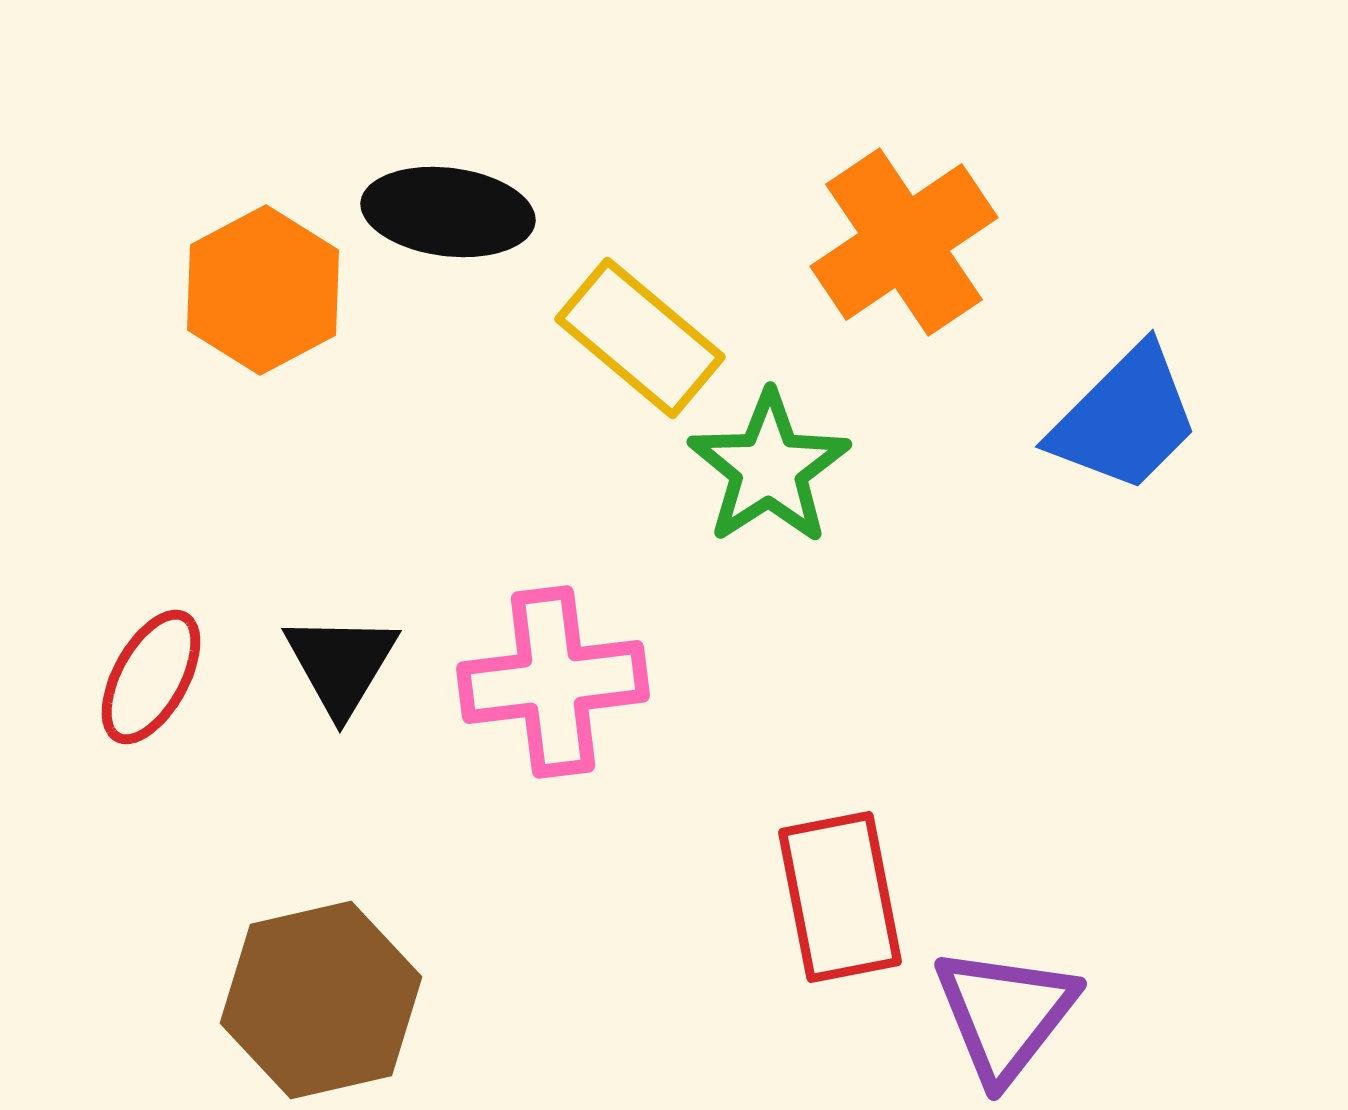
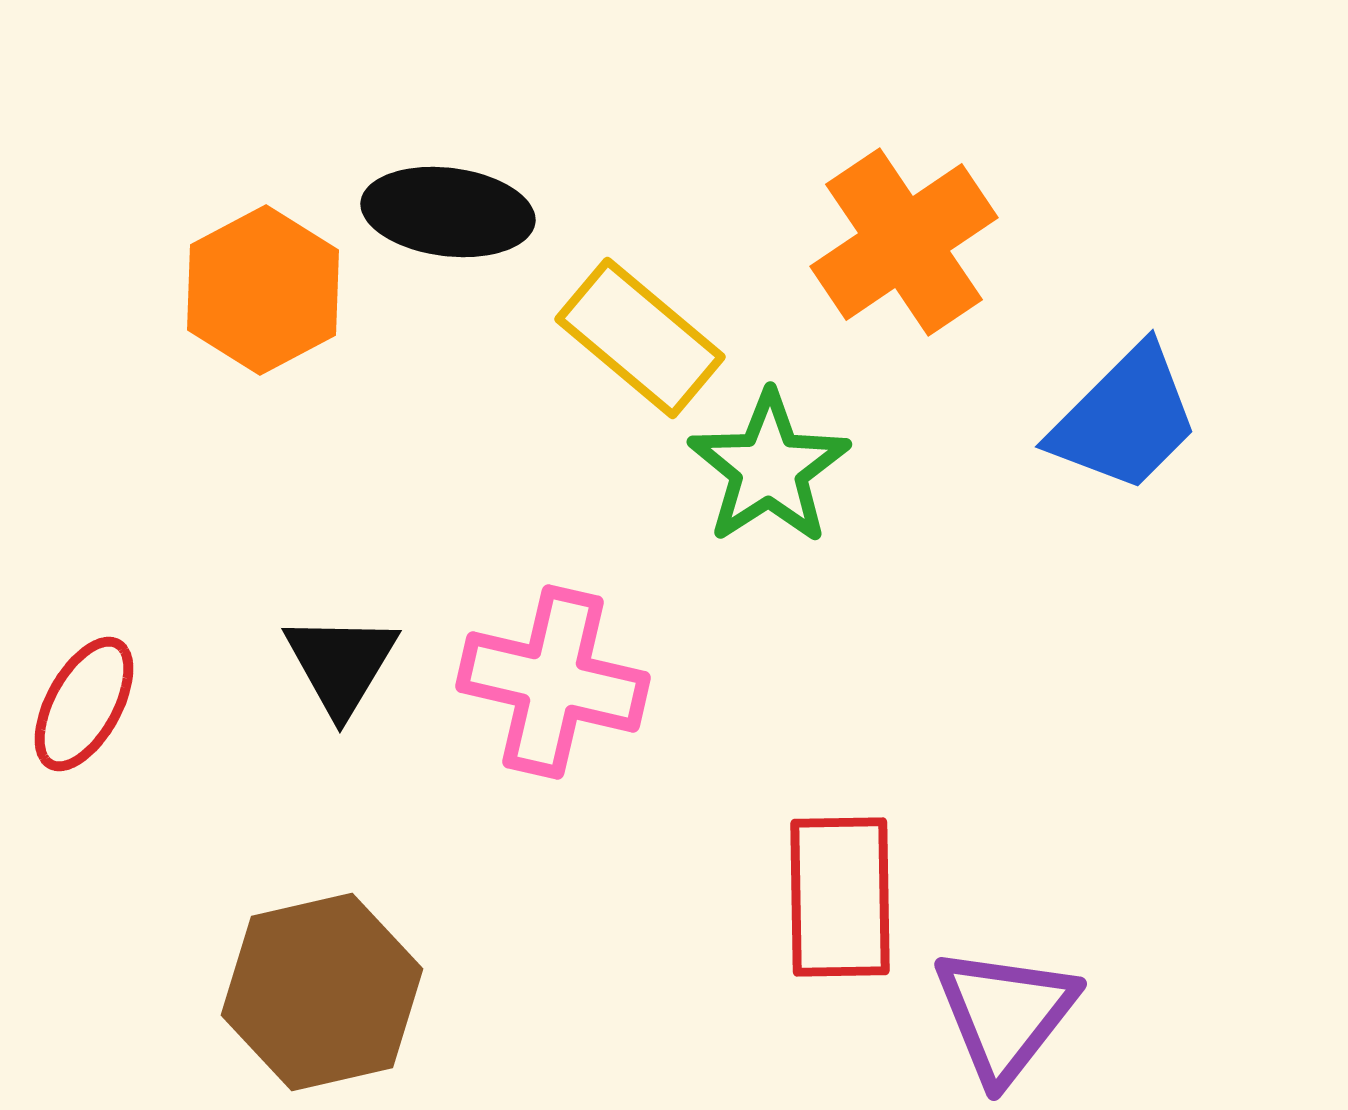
red ellipse: moved 67 px left, 27 px down
pink cross: rotated 20 degrees clockwise
red rectangle: rotated 10 degrees clockwise
brown hexagon: moved 1 px right, 8 px up
